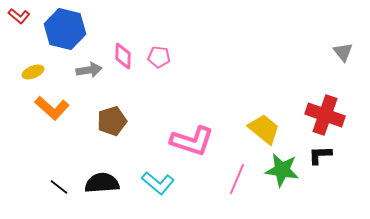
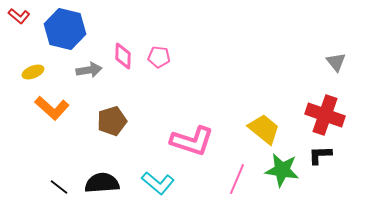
gray triangle: moved 7 px left, 10 px down
